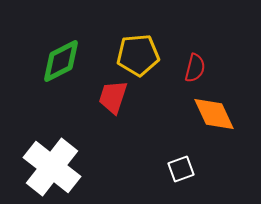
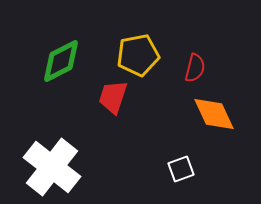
yellow pentagon: rotated 6 degrees counterclockwise
